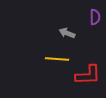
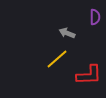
yellow line: rotated 45 degrees counterclockwise
red L-shape: moved 1 px right
